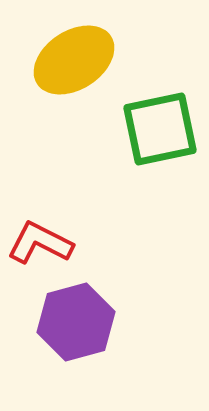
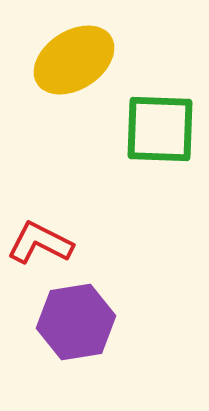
green square: rotated 14 degrees clockwise
purple hexagon: rotated 6 degrees clockwise
